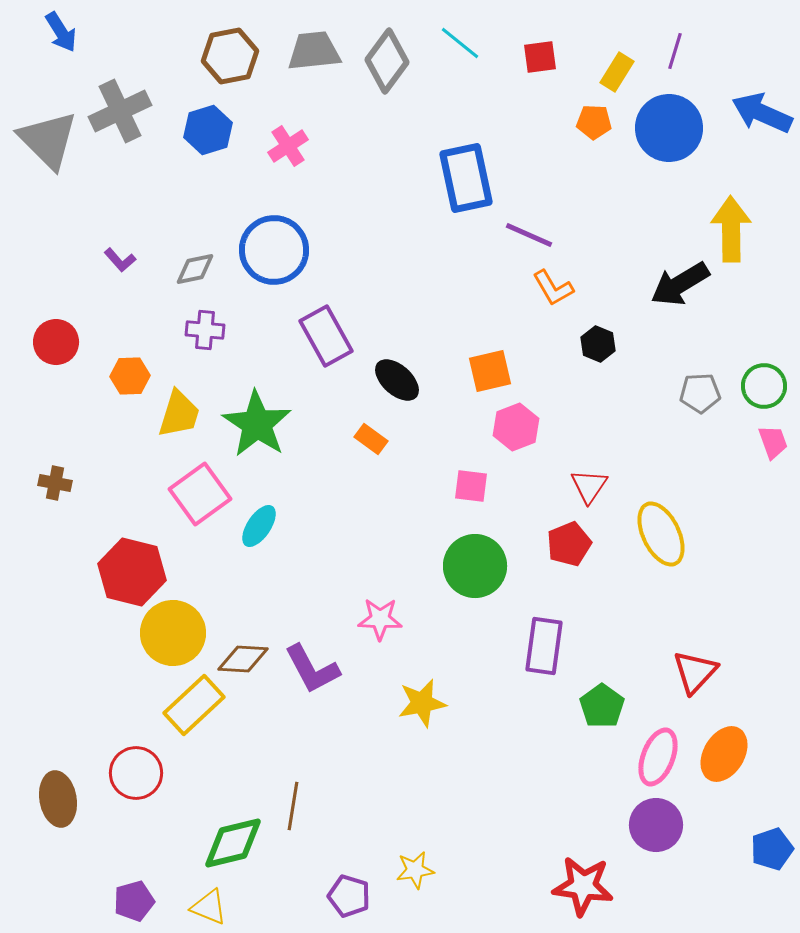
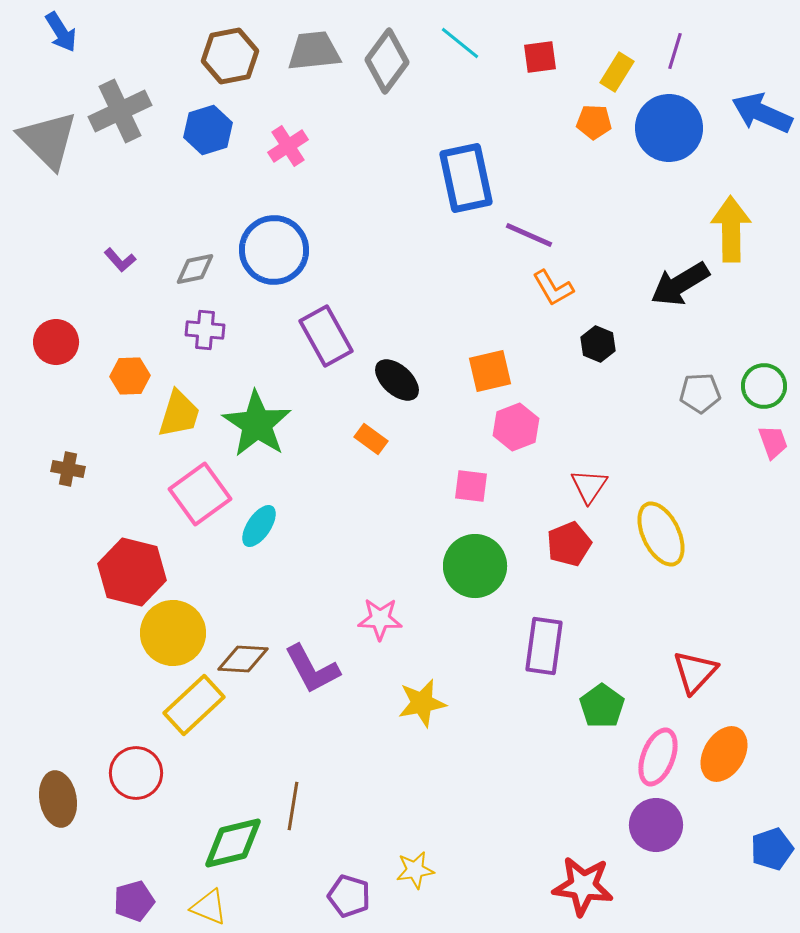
brown cross at (55, 483): moved 13 px right, 14 px up
